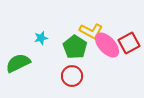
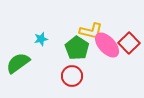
yellow L-shape: rotated 15 degrees counterclockwise
cyan star: moved 1 px down
red square: rotated 15 degrees counterclockwise
green pentagon: moved 2 px right, 1 px down
green semicircle: rotated 10 degrees counterclockwise
